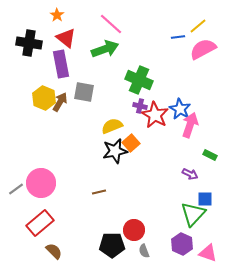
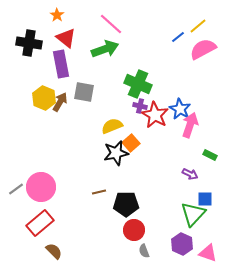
blue line: rotated 32 degrees counterclockwise
green cross: moved 1 px left, 4 px down
black star: moved 1 px right, 2 px down
pink circle: moved 4 px down
black pentagon: moved 14 px right, 41 px up
